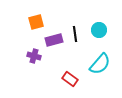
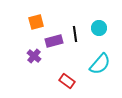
cyan circle: moved 2 px up
purple rectangle: moved 1 px down
purple cross: rotated 24 degrees clockwise
red rectangle: moved 3 px left, 2 px down
